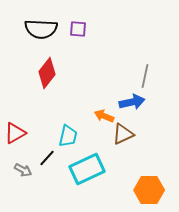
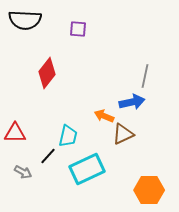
black semicircle: moved 16 px left, 9 px up
red triangle: rotated 30 degrees clockwise
black line: moved 1 px right, 2 px up
gray arrow: moved 2 px down
